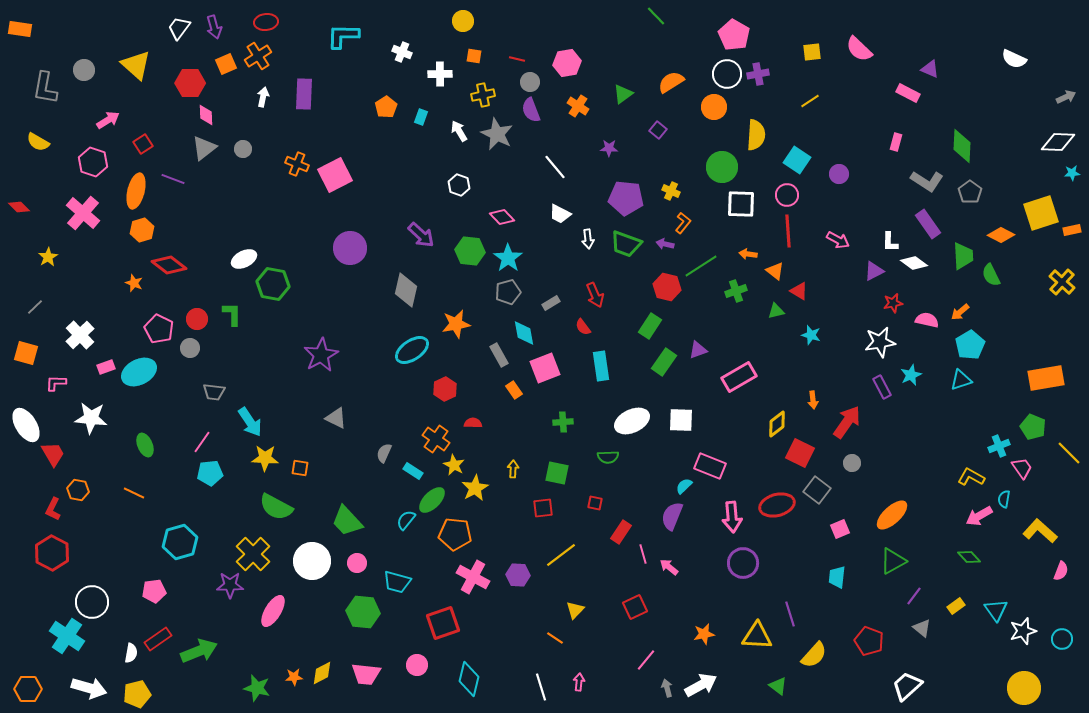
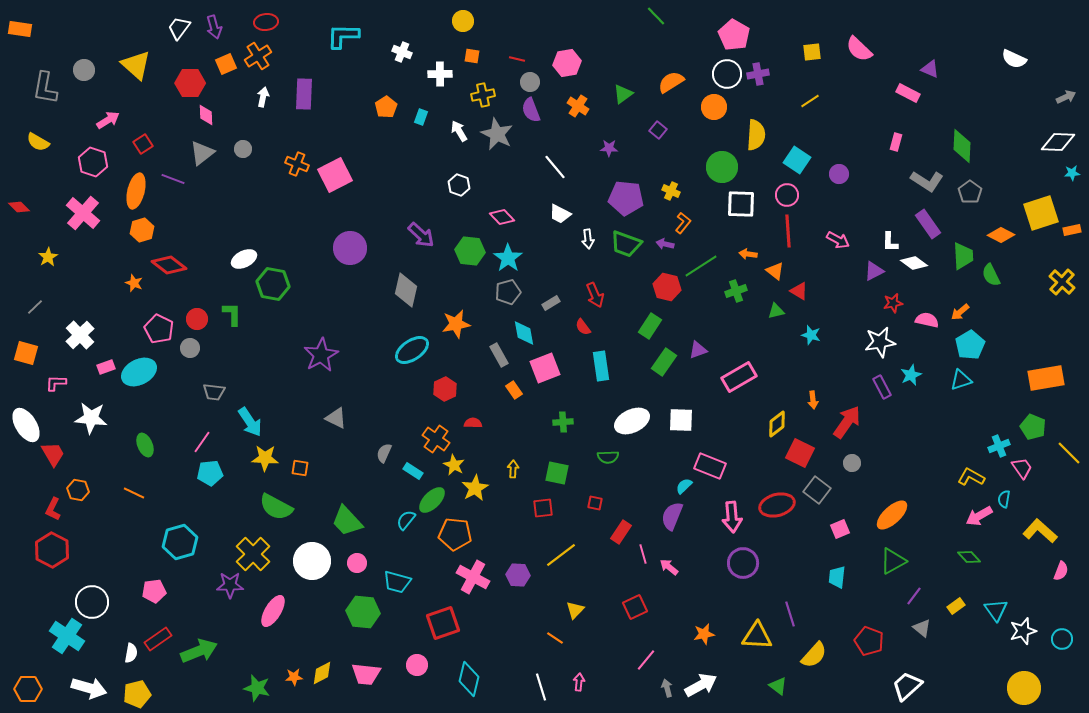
orange square at (474, 56): moved 2 px left
gray triangle at (204, 148): moved 2 px left, 5 px down
red hexagon at (52, 553): moved 3 px up
